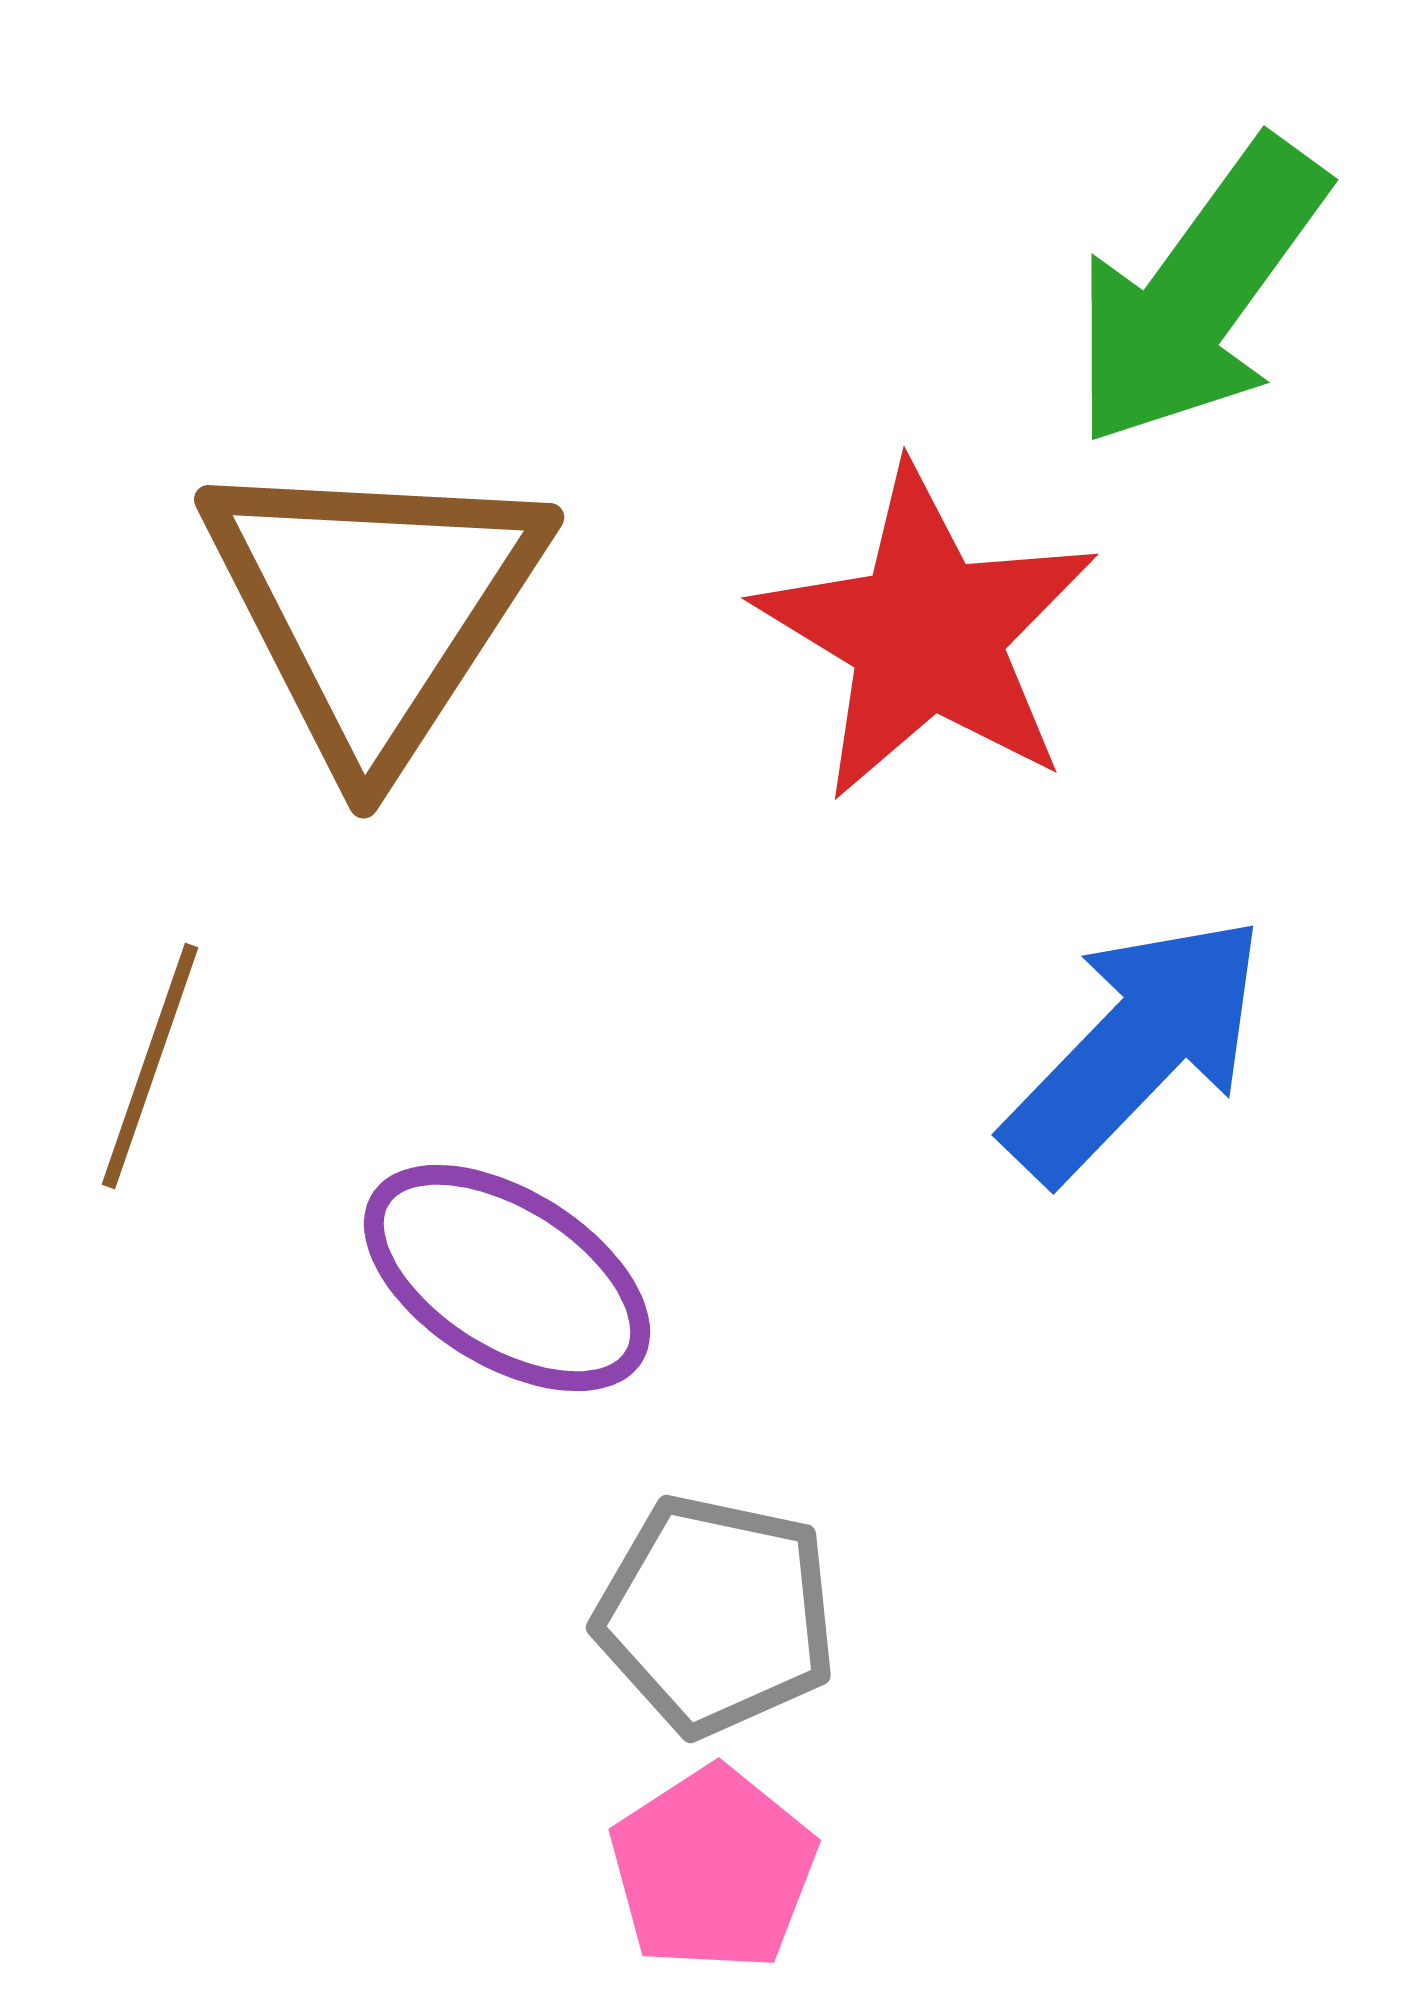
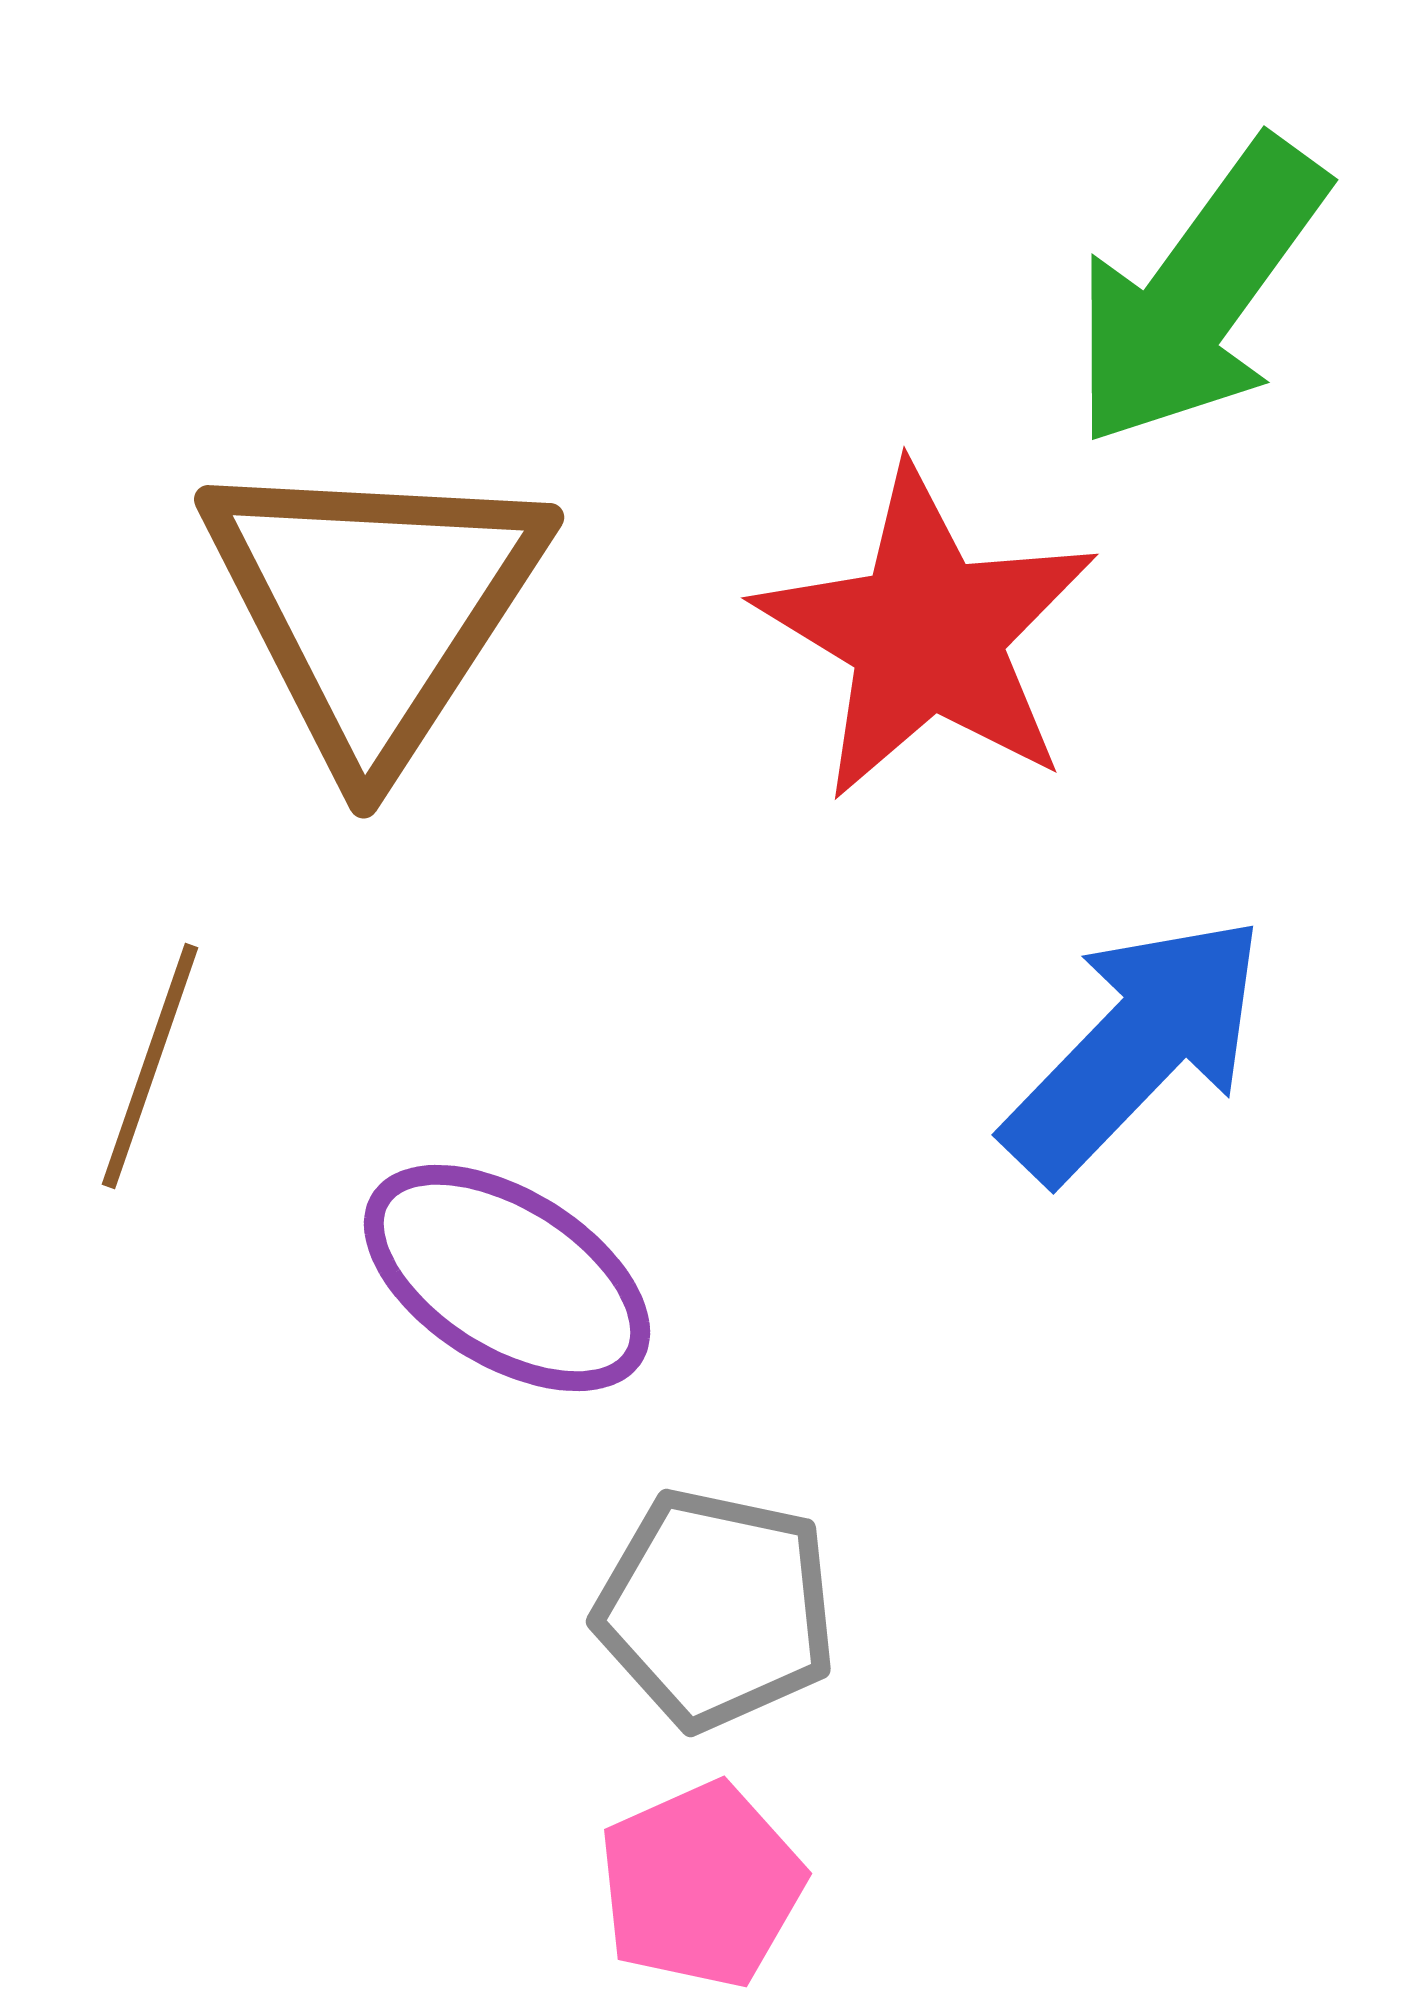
gray pentagon: moved 6 px up
pink pentagon: moved 12 px left, 16 px down; rotated 9 degrees clockwise
